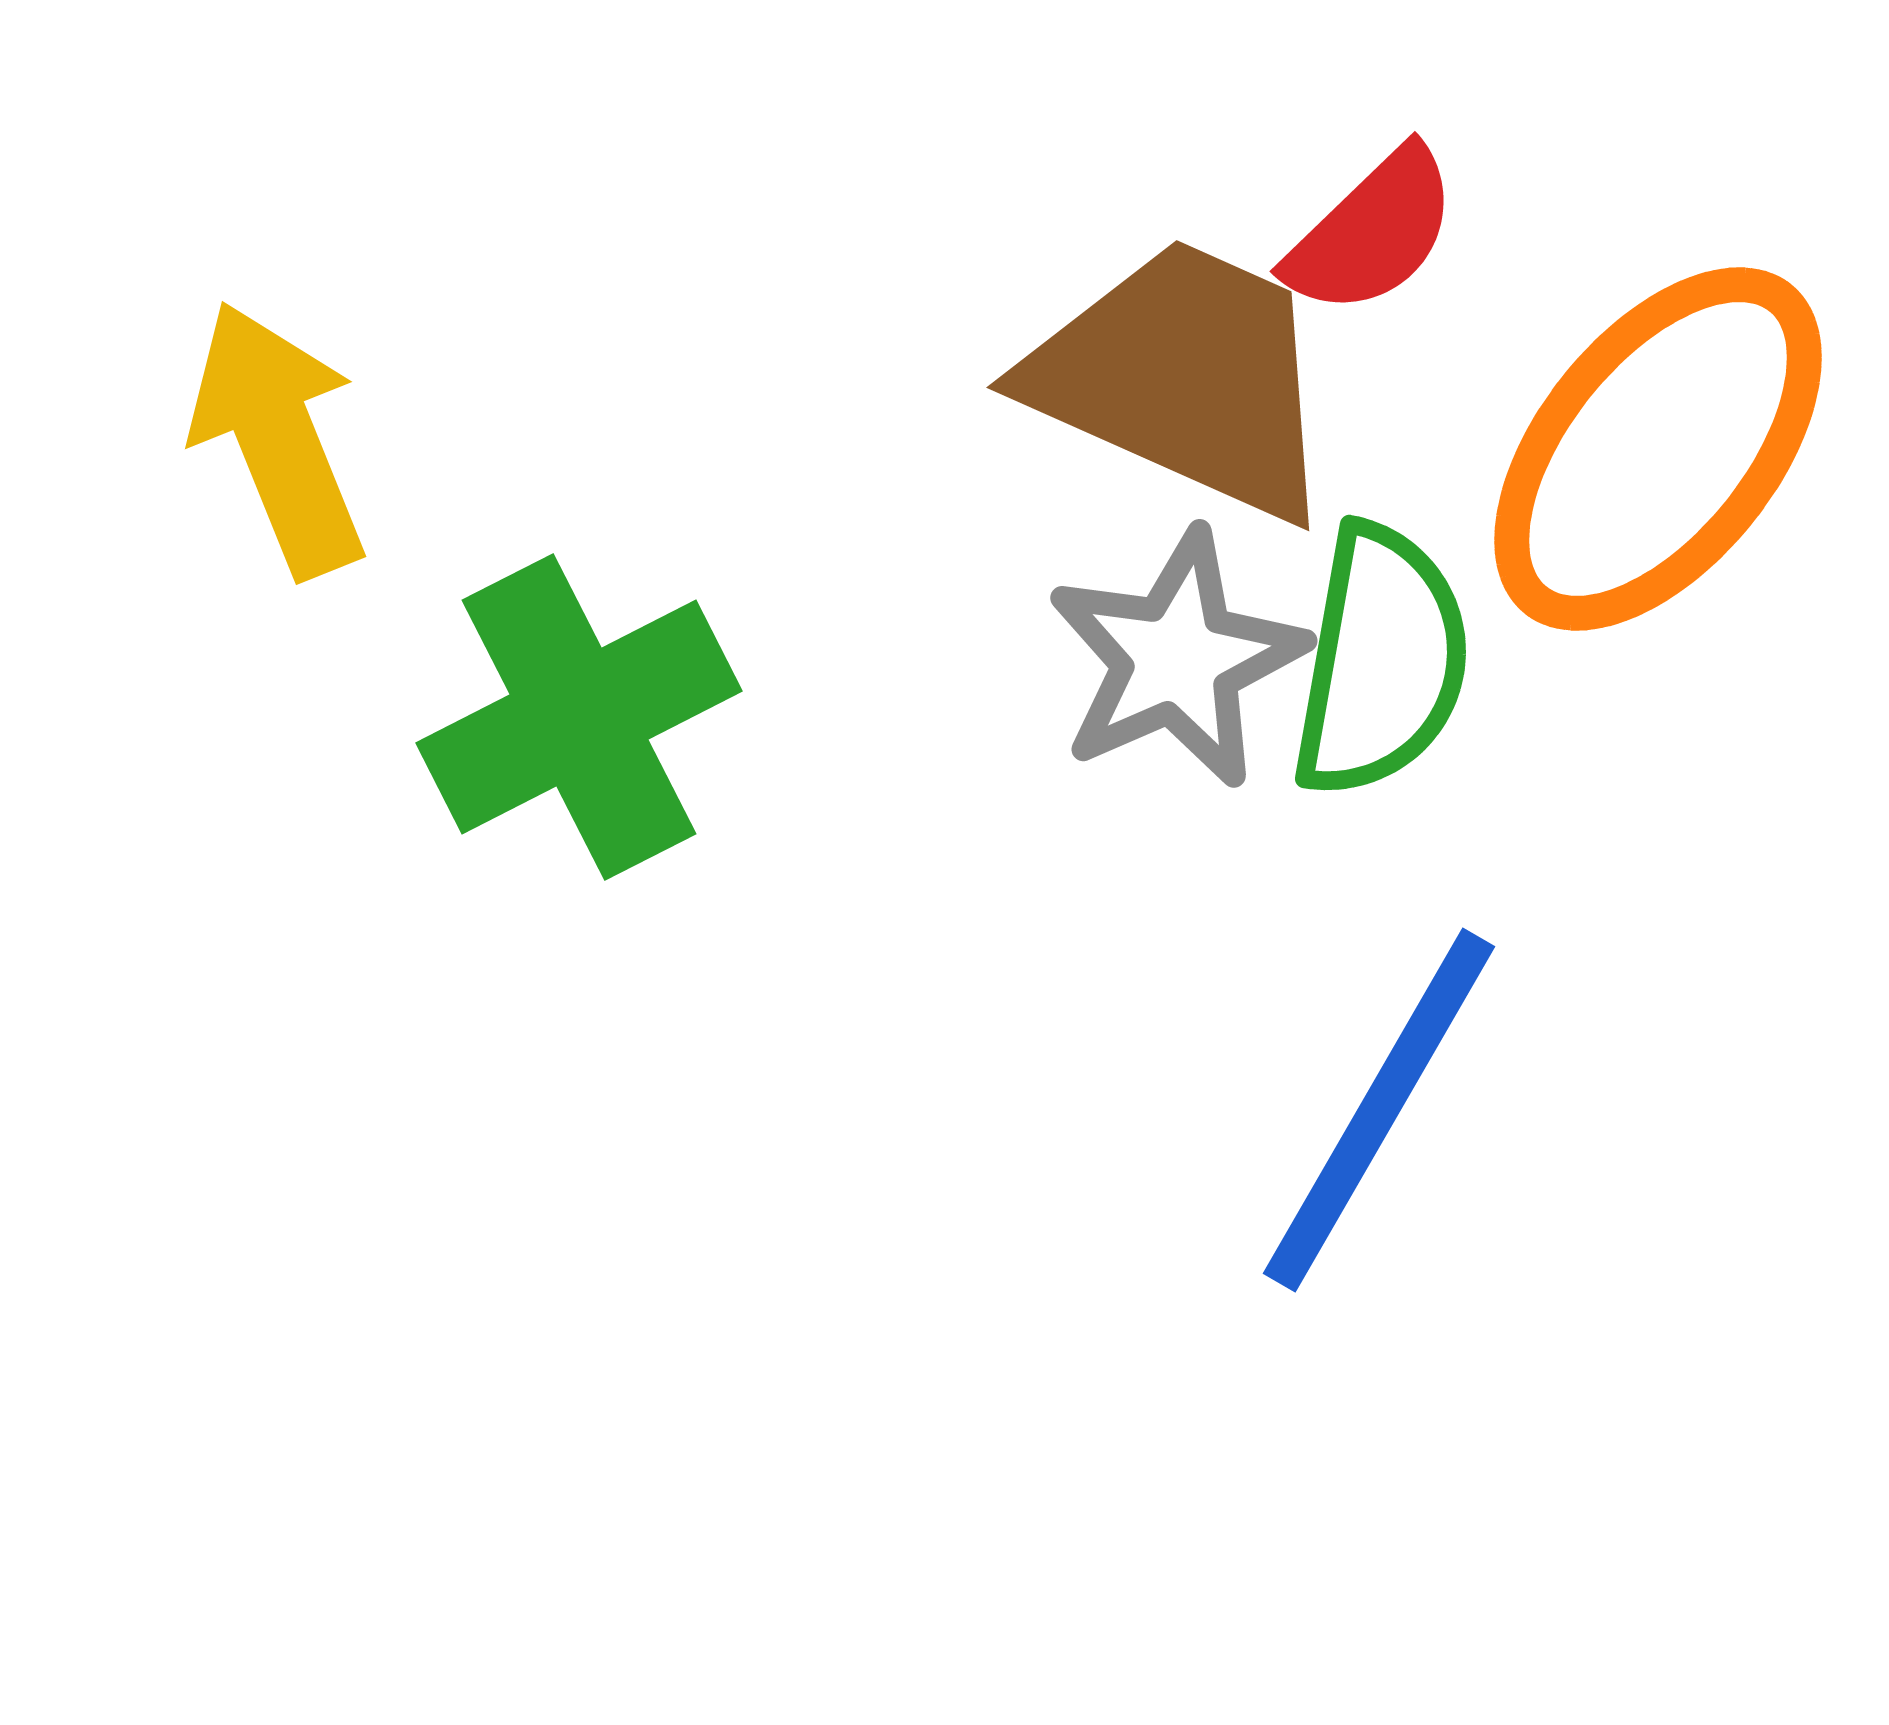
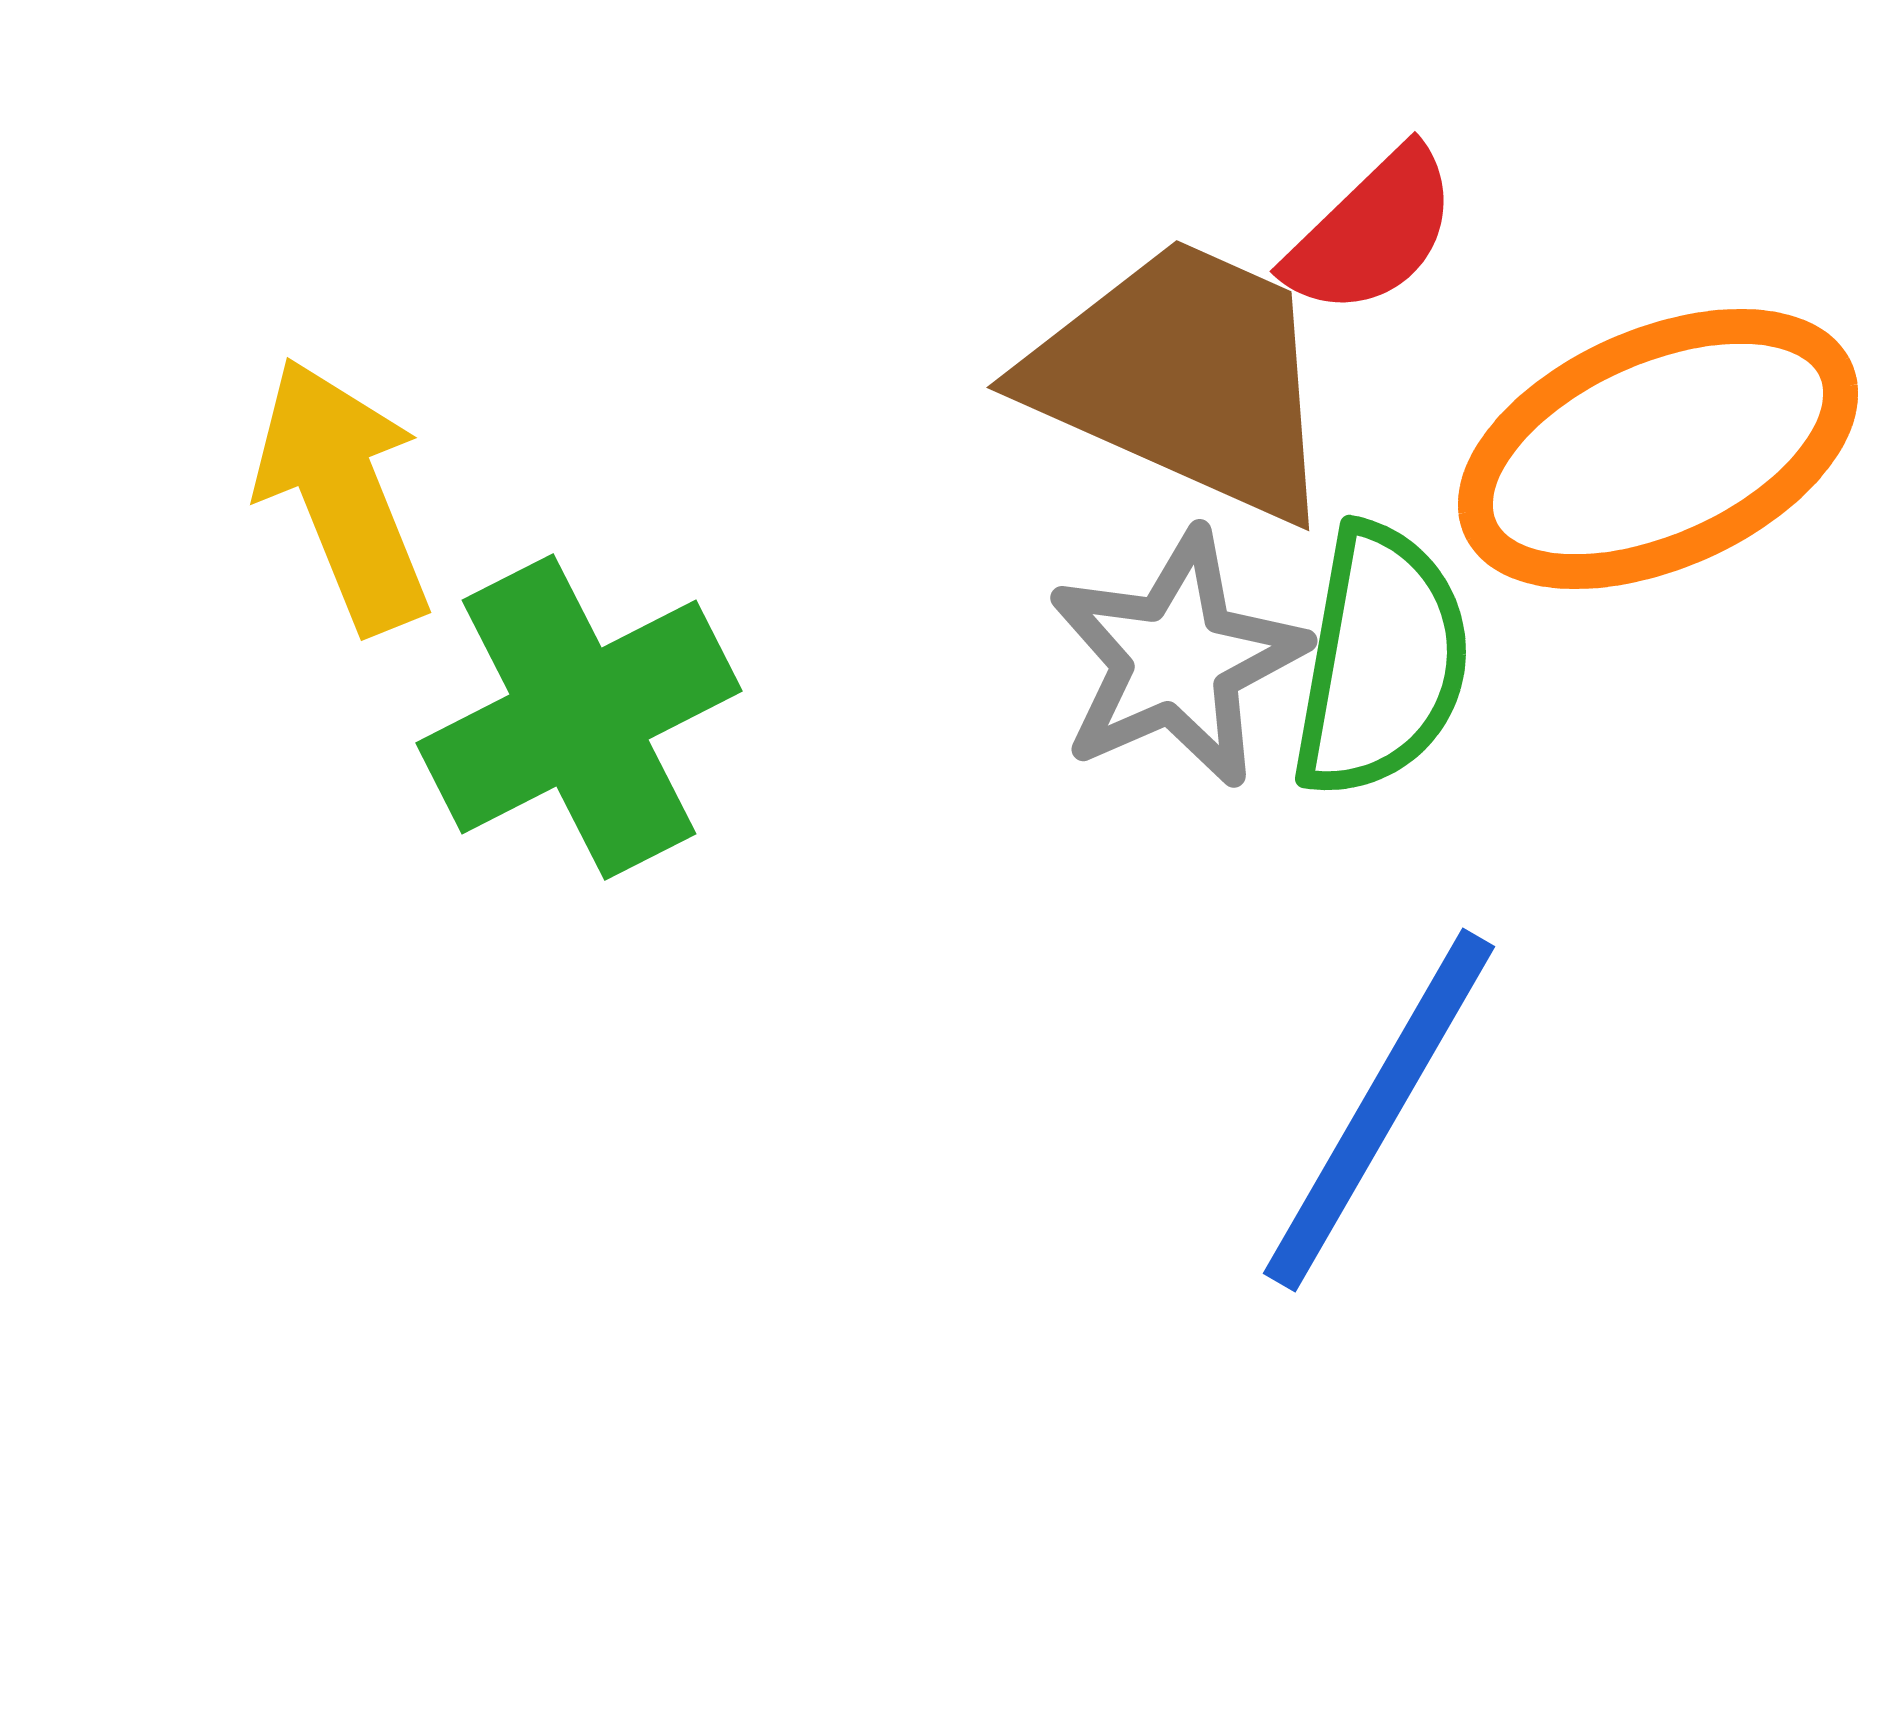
yellow arrow: moved 65 px right, 56 px down
orange ellipse: rotated 27 degrees clockwise
